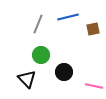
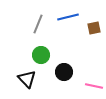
brown square: moved 1 px right, 1 px up
